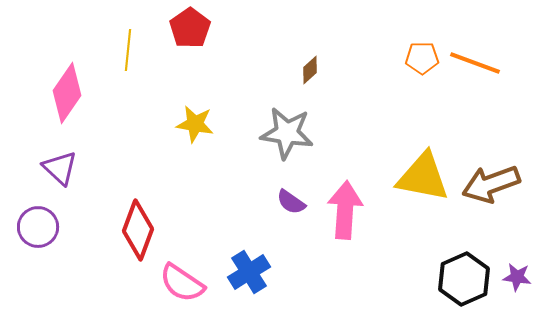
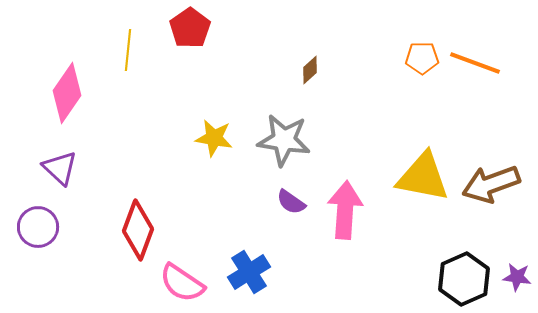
yellow star: moved 19 px right, 14 px down
gray star: moved 3 px left, 7 px down
